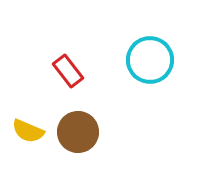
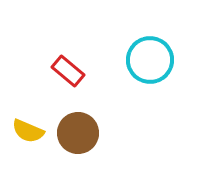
red rectangle: rotated 12 degrees counterclockwise
brown circle: moved 1 px down
